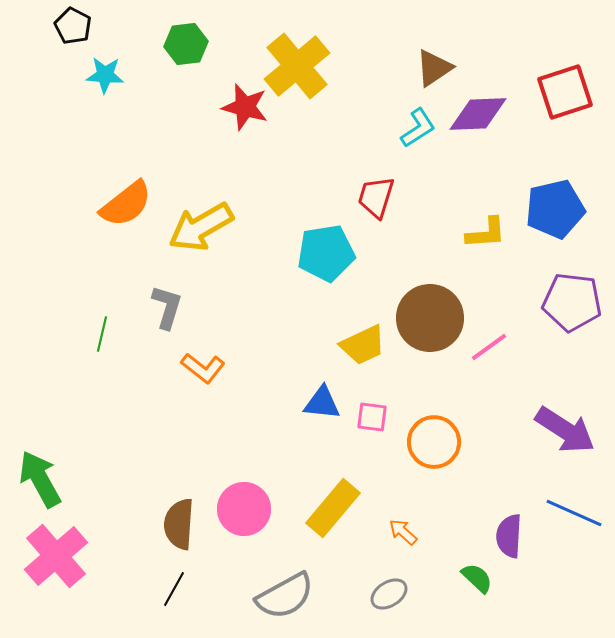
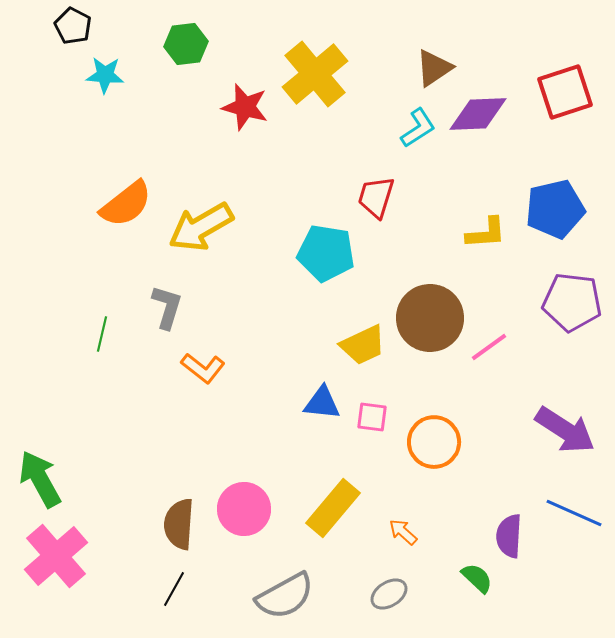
yellow cross: moved 18 px right, 8 px down
cyan pentagon: rotated 18 degrees clockwise
